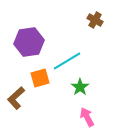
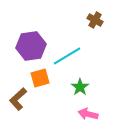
purple hexagon: moved 2 px right, 4 px down
cyan line: moved 5 px up
brown L-shape: moved 2 px right, 1 px down
pink arrow: moved 1 px right, 3 px up; rotated 48 degrees counterclockwise
